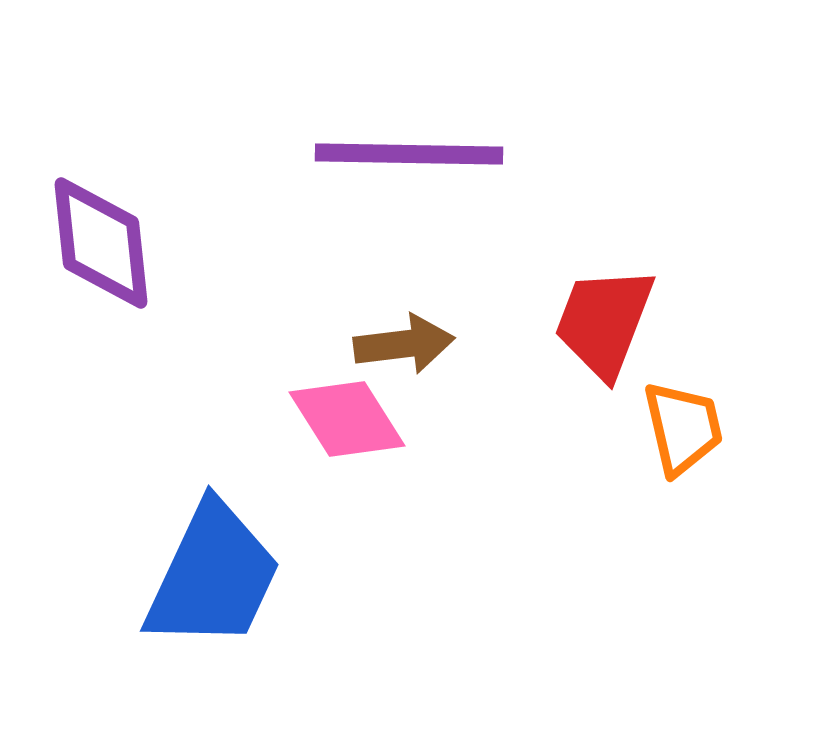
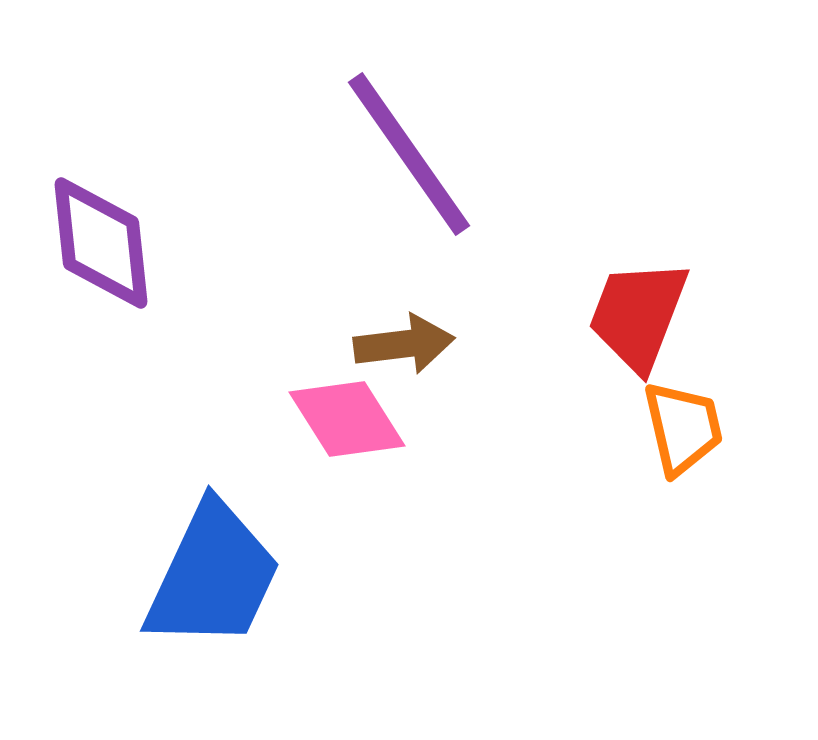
purple line: rotated 54 degrees clockwise
red trapezoid: moved 34 px right, 7 px up
